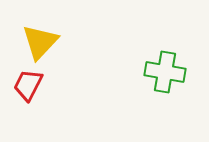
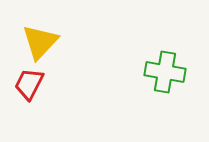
red trapezoid: moved 1 px right, 1 px up
